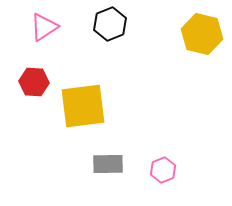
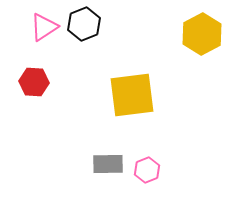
black hexagon: moved 26 px left
yellow hexagon: rotated 18 degrees clockwise
yellow square: moved 49 px right, 11 px up
pink hexagon: moved 16 px left
